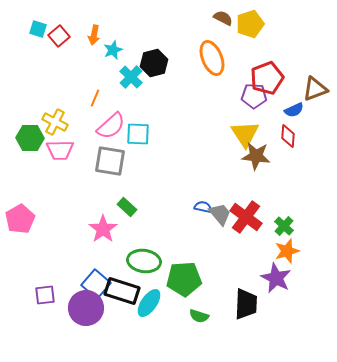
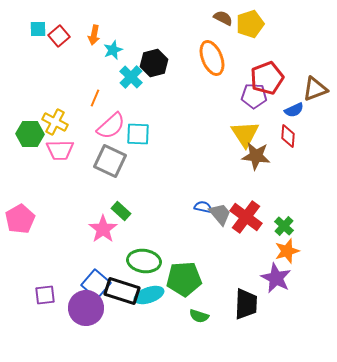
cyan square at (38, 29): rotated 18 degrees counterclockwise
green hexagon at (30, 138): moved 4 px up
gray square at (110, 161): rotated 16 degrees clockwise
green rectangle at (127, 207): moved 6 px left, 4 px down
cyan ellipse at (149, 303): moved 8 px up; rotated 36 degrees clockwise
